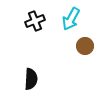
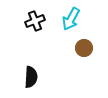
brown circle: moved 1 px left, 2 px down
black semicircle: moved 2 px up
